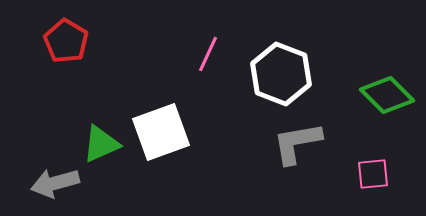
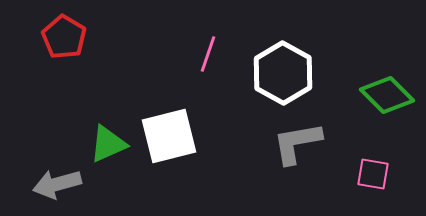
red pentagon: moved 2 px left, 4 px up
pink line: rotated 6 degrees counterclockwise
white hexagon: moved 2 px right, 1 px up; rotated 8 degrees clockwise
white square: moved 8 px right, 4 px down; rotated 6 degrees clockwise
green triangle: moved 7 px right
pink square: rotated 16 degrees clockwise
gray arrow: moved 2 px right, 1 px down
